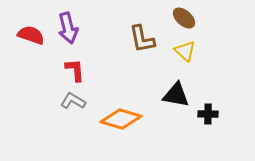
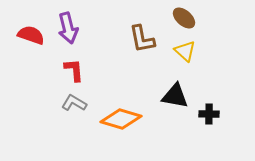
red L-shape: moved 1 px left
black triangle: moved 1 px left, 1 px down
gray L-shape: moved 1 px right, 2 px down
black cross: moved 1 px right
